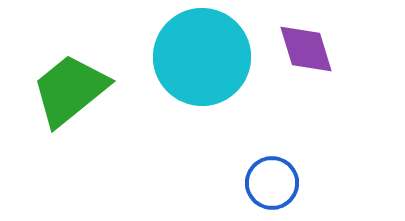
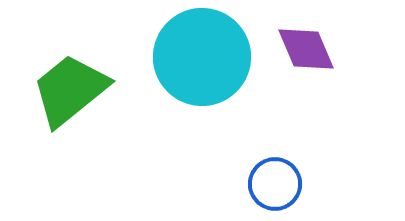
purple diamond: rotated 6 degrees counterclockwise
blue circle: moved 3 px right, 1 px down
